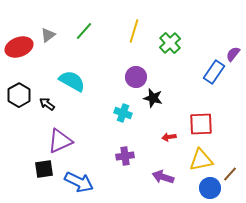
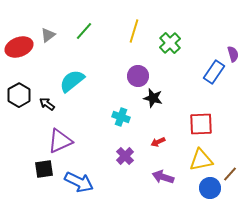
purple semicircle: rotated 126 degrees clockwise
purple circle: moved 2 px right, 1 px up
cyan semicircle: rotated 68 degrees counterclockwise
cyan cross: moved 2 px left, 4 px down
red arrow: moved 11 px left, 5 px down; rotated 16 degrees counterclockwise
purple cross: rotated 36 degrees counterclockwise
